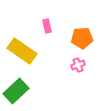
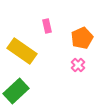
orange pentagon: rotated 20 degrees counterclockwise
pink cross: rotated 24 degrees counterclockwise
